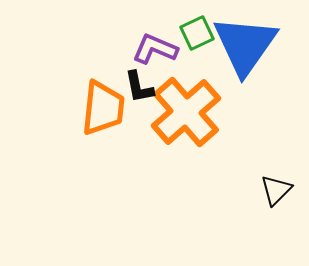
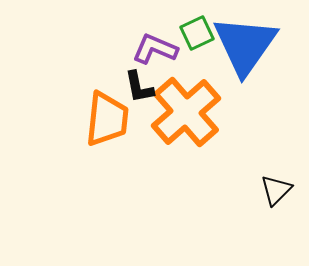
orange trapezoid: moved 4 px right, 11 px down
